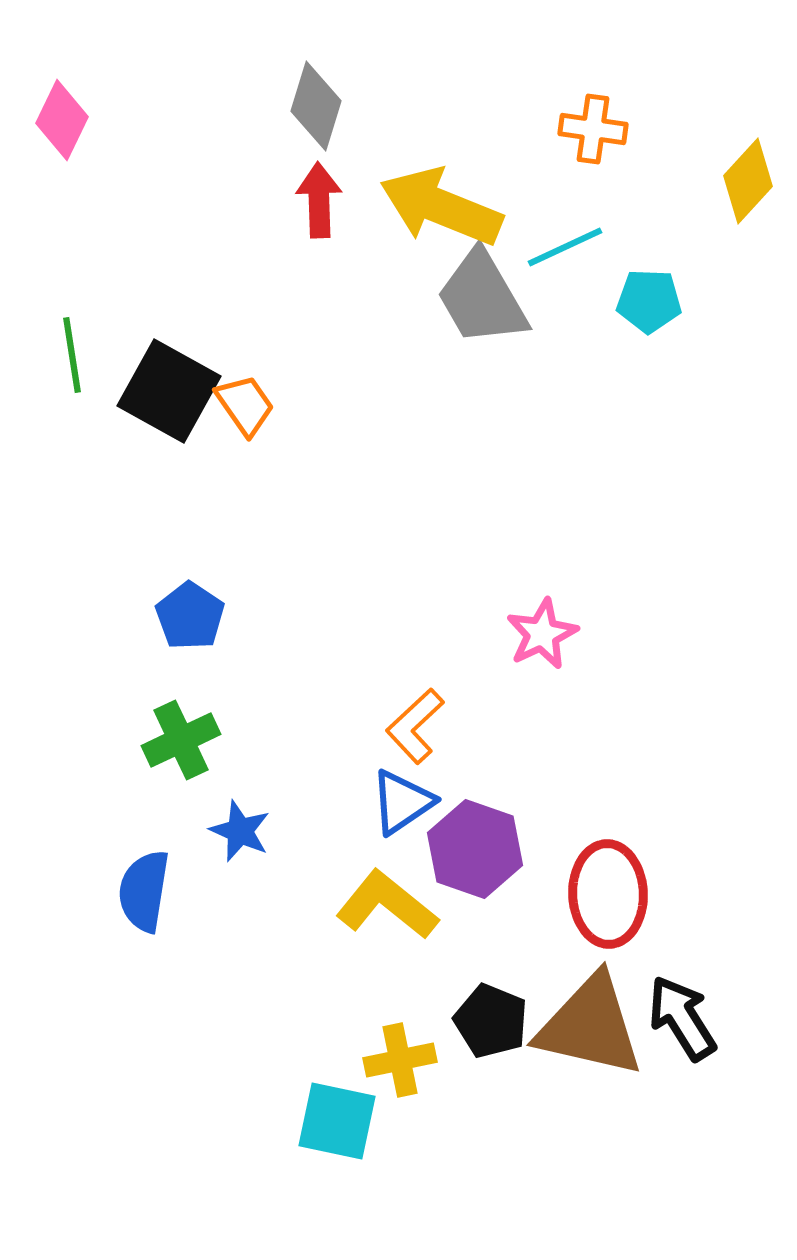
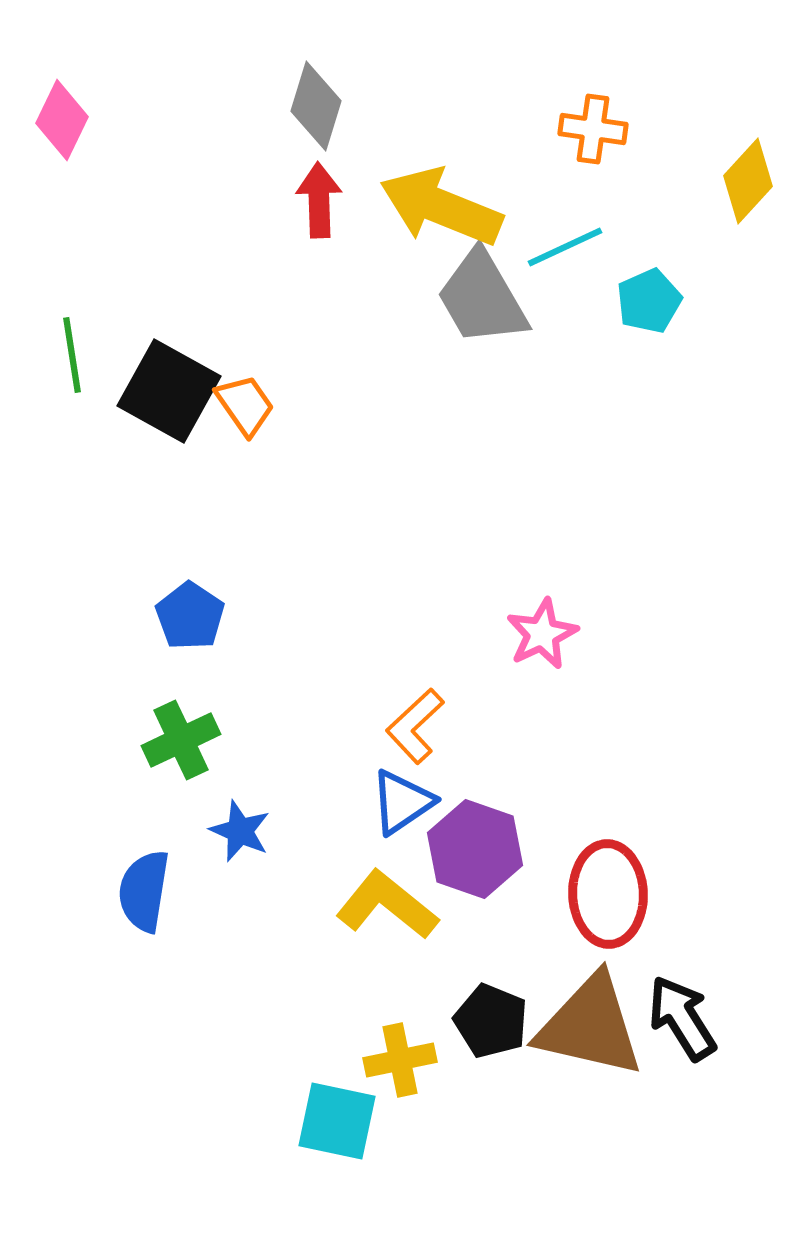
cyan pentagon: rotated 26 degrees counterclockwise
